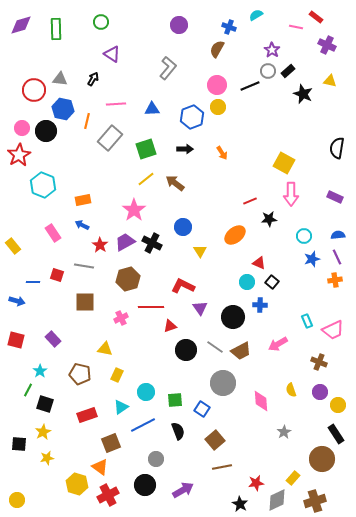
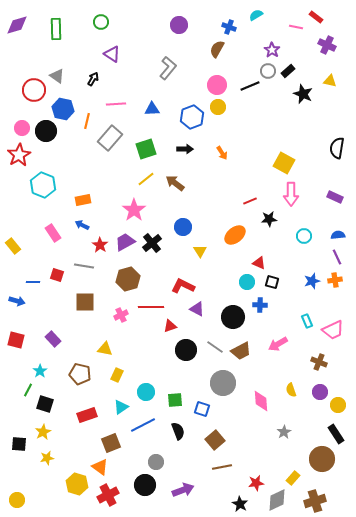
purple diamond at (21, 25): moved 4 px left
gray triangle at (60, 79): moved 3 px left, 3 px up; rotated 28 degrees clockwise
black cross at (152, 243): rotated 24 degrees clockwise
blue star at (312, 259): moved 22 px down
black square at (272, 282): rotated 24 degrees counterclockwise
purple triangle at (200, 308): moved 3 px left, 1 px down; rotated 28 degrees counterclockwise
pink cross at (121, 318): moved 3 px up
blue square at (202, 409): rotated 14 degrees counterclockwise
gray circle at (156, 459): moved 3 px down
purple arrow at (183, 490): rotated 10 degrees clockwise
